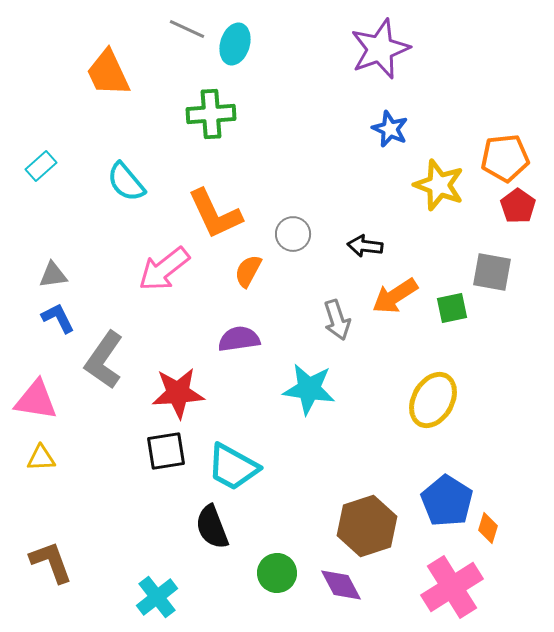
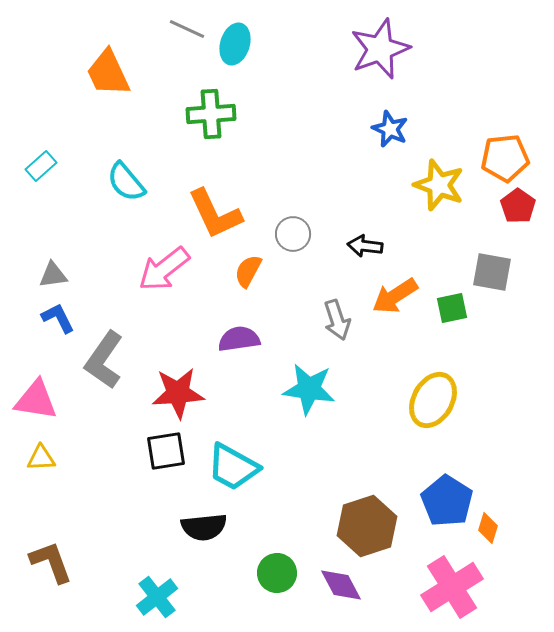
black semicircle: moved 8 px left; rotated 75 degrees counterclockwise
